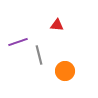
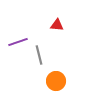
orange circle: moved 9 px left, 10 px down
